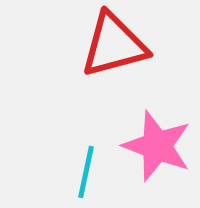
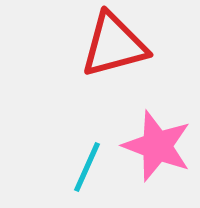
cyan line: moved 1 px right, 5 px up; rotated 12 degrees clockwise
